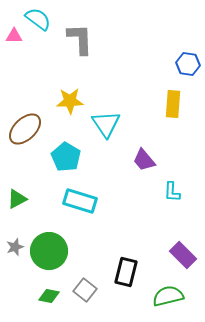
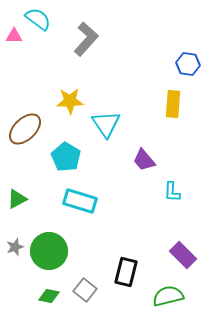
gray L-shape: moved 6 px right; rotated 44 degrees clockwise
